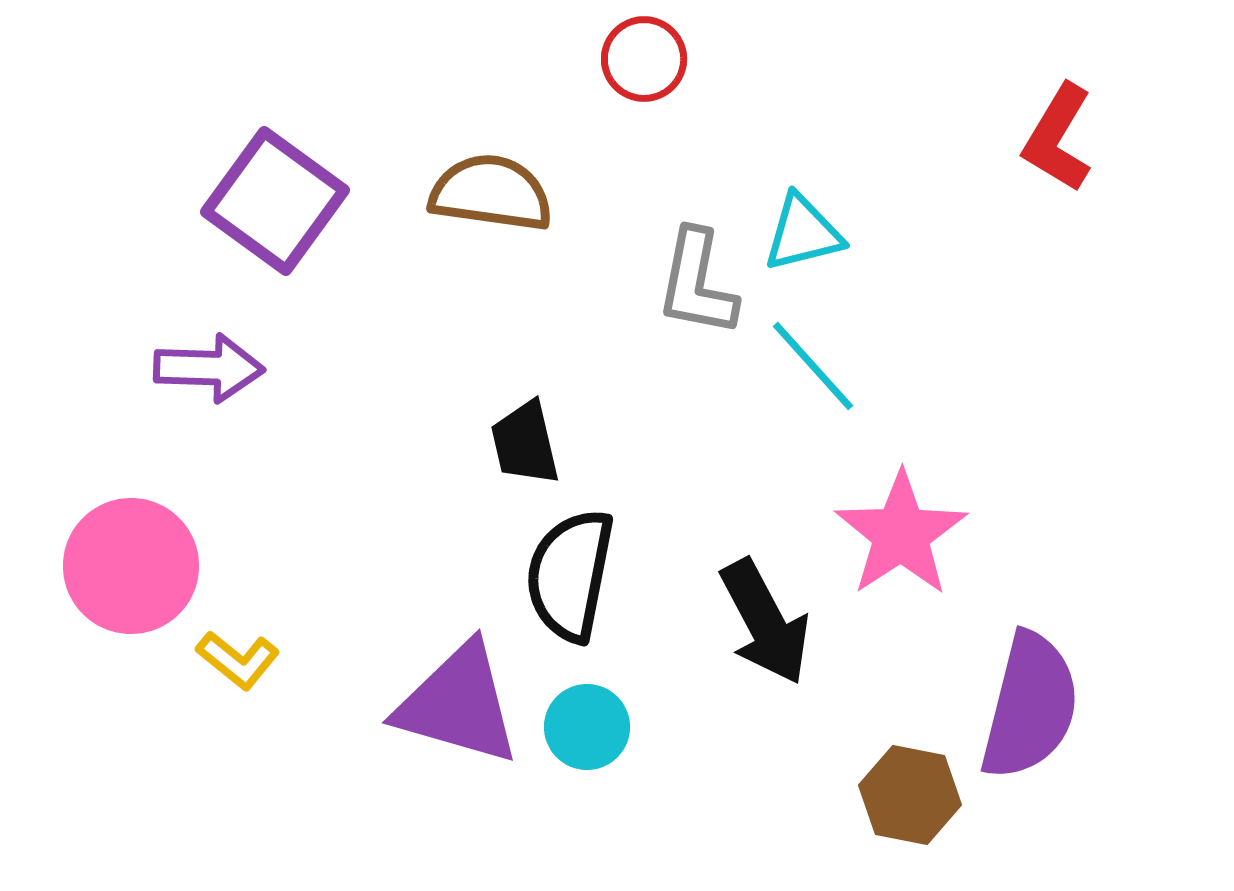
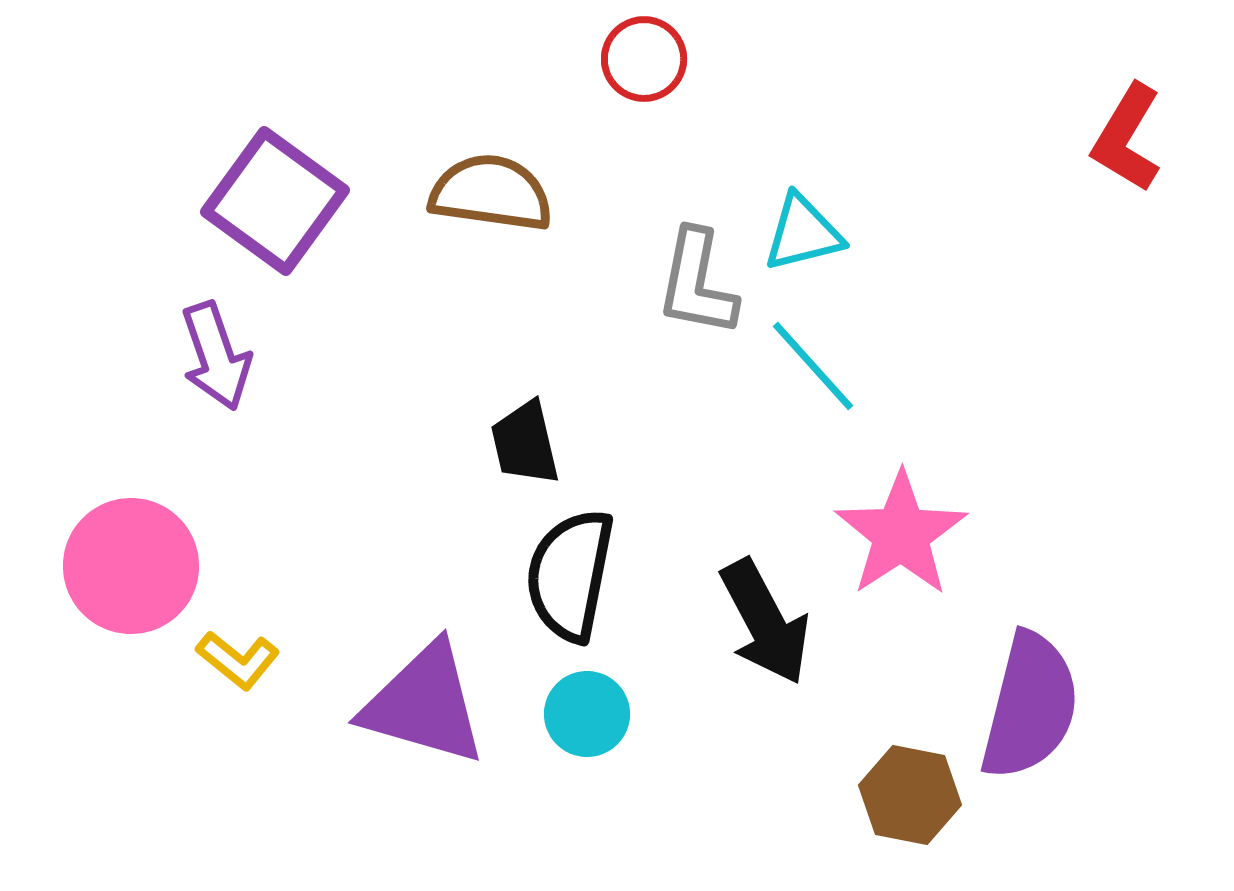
red L-shape: moved 69 px right
purple arrow: moved 7 px right, 12 px up; rotated 69 degrees clockwise
purple triangle: moved 34 px left
cyan circle: moved 13 px up
